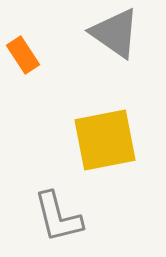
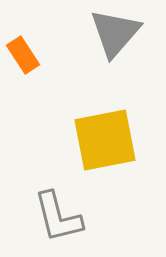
gray triangle: rotated 36 degrees clockwise
